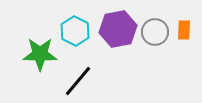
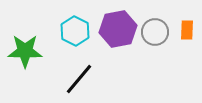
orange rectangle: moved 3 px right
green star: moved 15 px left, 3 px up
black line: moved 1 px right, 2 px up
